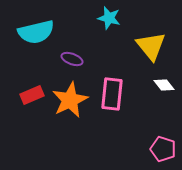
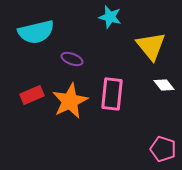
cyan star: moved 1 px right, 1 px up
orange star: moved 1 px down
